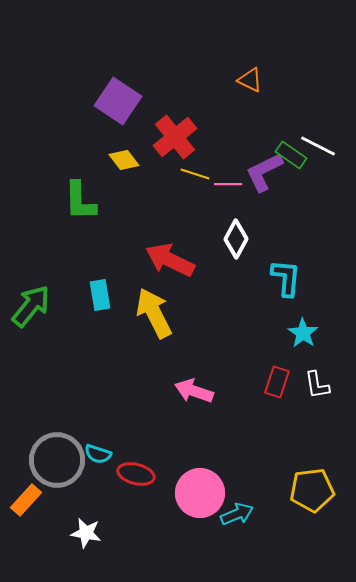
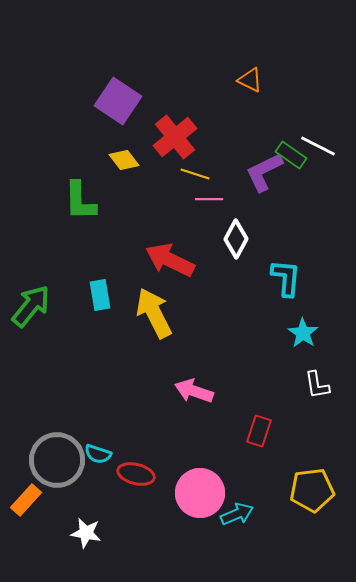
pink line: moved 19 px left, 15 px down
red rectangle: moved 18 px left, 49 px down
